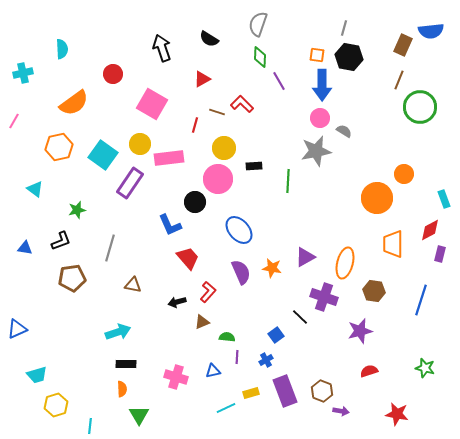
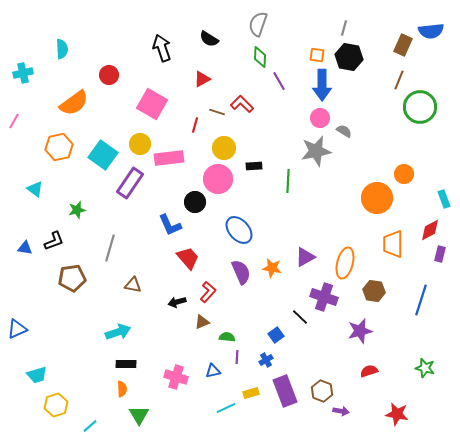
red circle at (113, 74): moved 4 px left, 1 px down
black L-shape at (61, 241): moved 7 px left
cyan line at (90, 426): rotated 42 degrees clockwise
